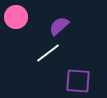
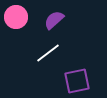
purple semicircle: moved 5 px left, 6 px up
purple square: moved 1 px left; rotated 16 degrees counterclockwise
